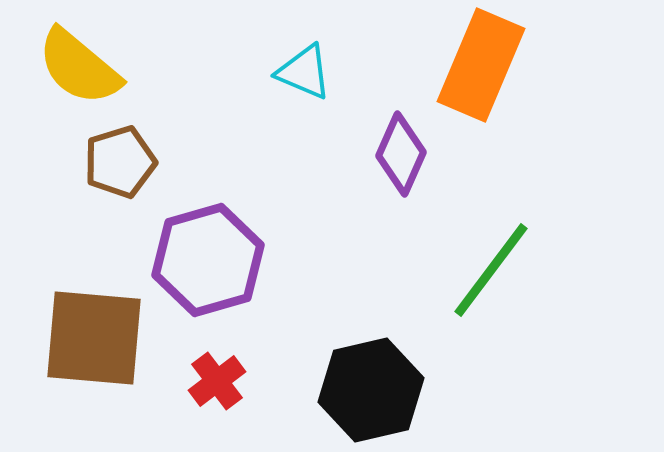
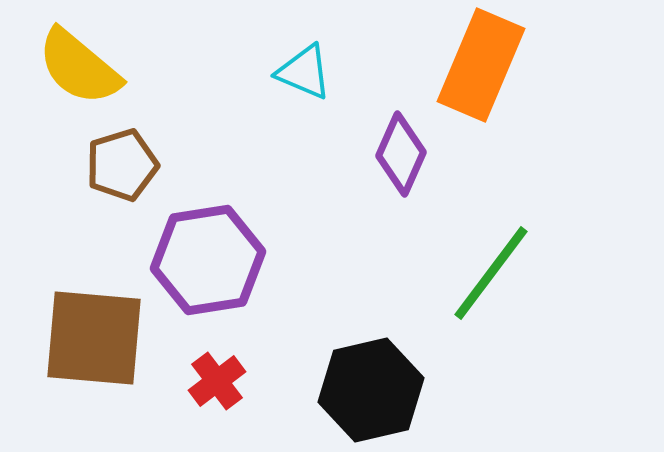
brown pentagon: moved 2 px right, 3 px down
purple hexagon: rotated 7 degrees clockwise
green line: moved 3 px down
